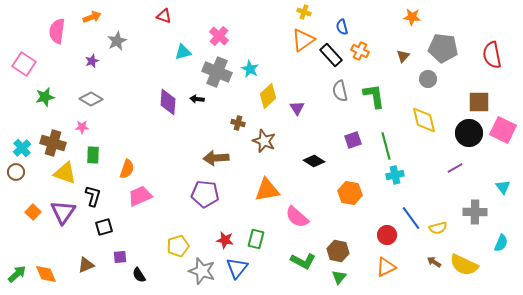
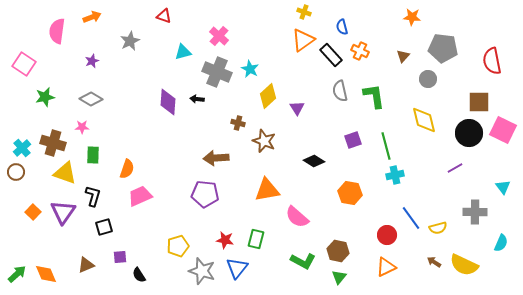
gray star at (117, 41): moved 13 px right
red semicircle at (492, 55): moved 6 px down
